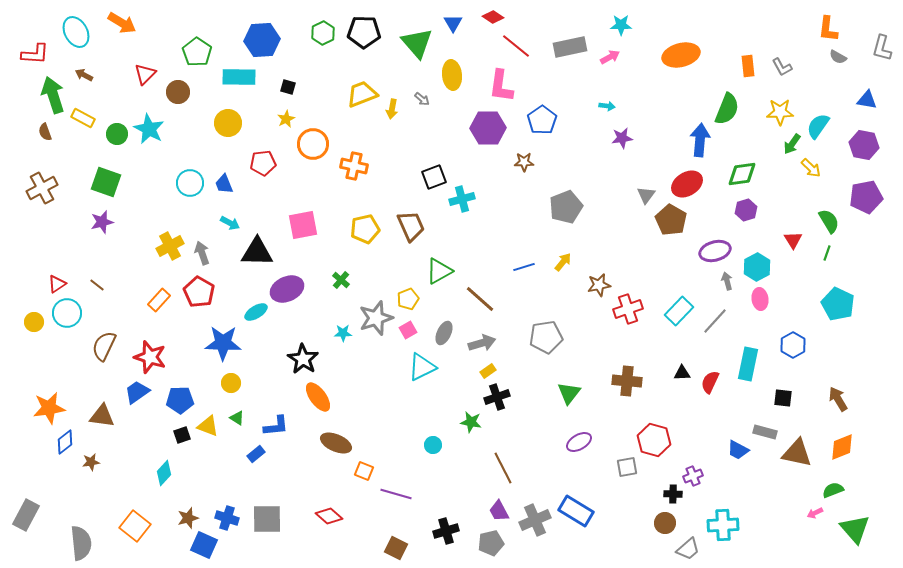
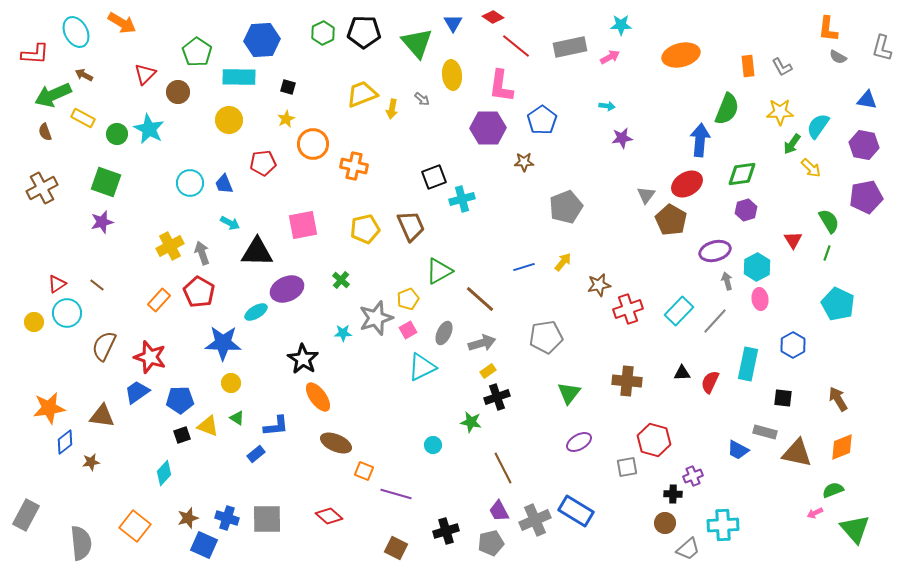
green arrow at (53, 95): rotated 96 degrees counterclockwise
yellow circle at (228, 123): moved 1 px right, 3 px up
